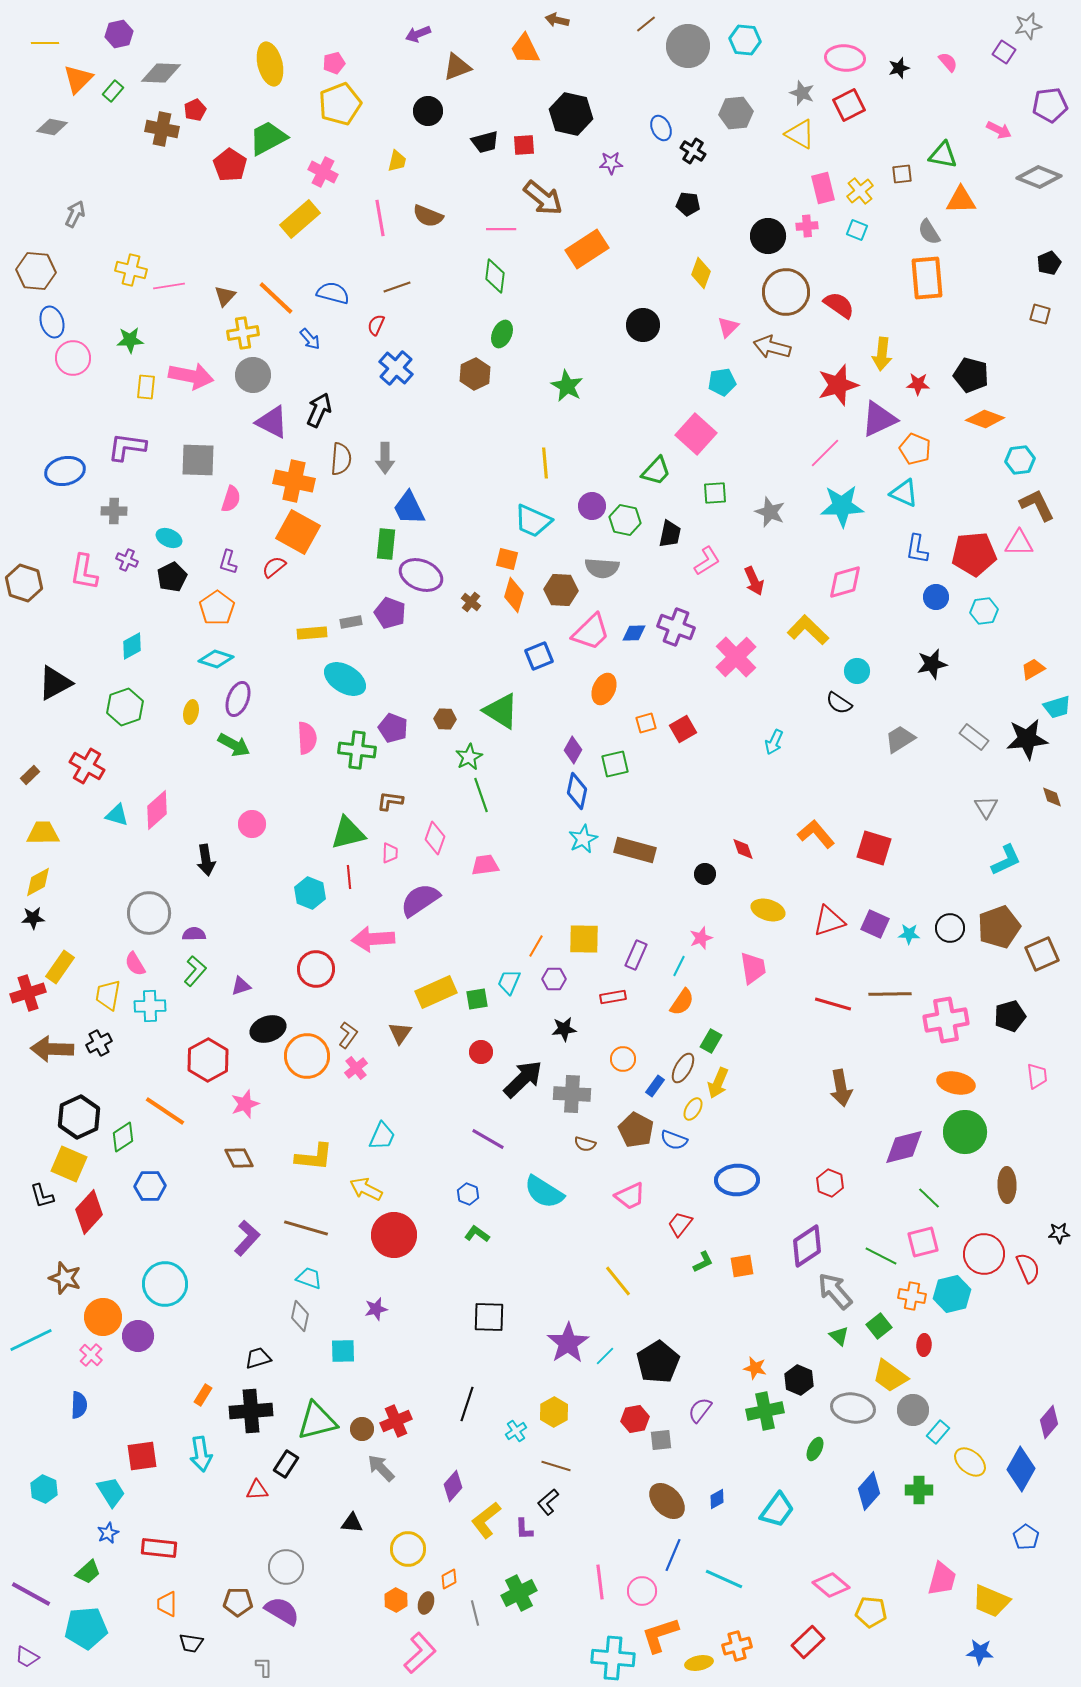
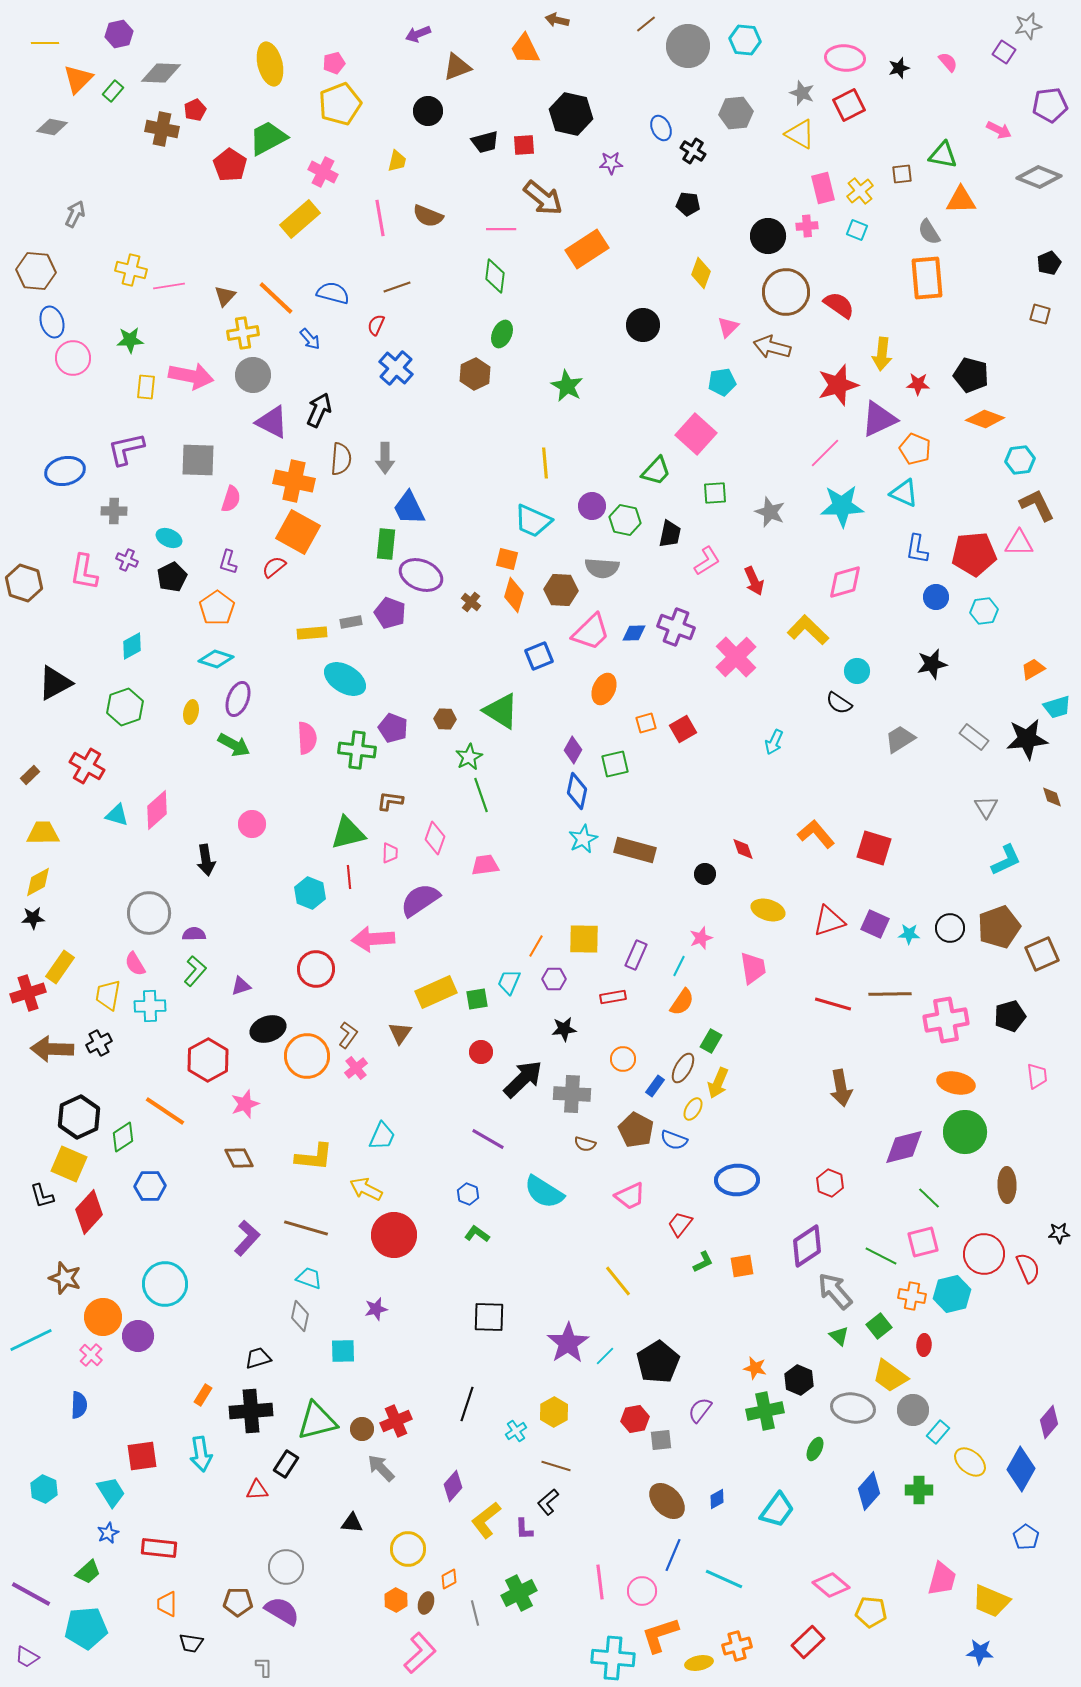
purple L-shape at (127, 447): moved 1 px left, 2 px down; rotated 21 degrees counterclockwise
